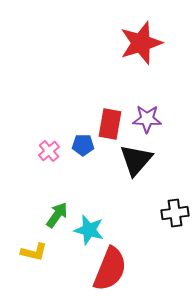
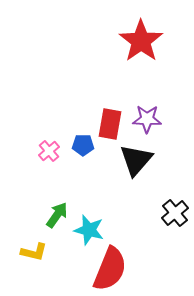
red star: moved 2 px up; rotated 18 degrees counterclockwise
black cross: rotated 32 degrees counterclockwise
